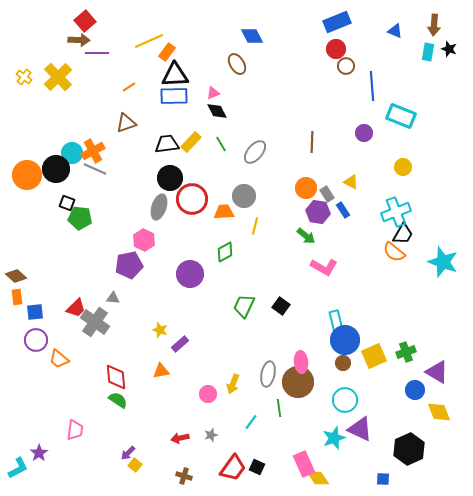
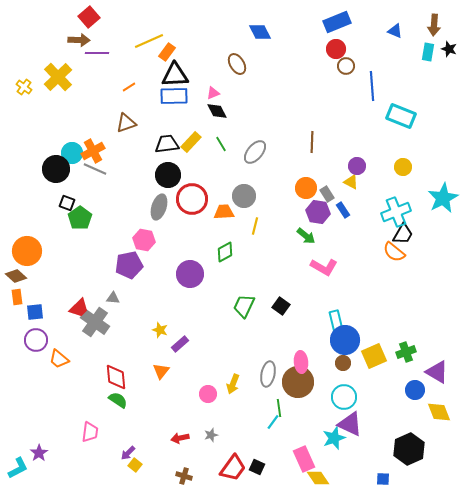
red square at (85, 21): moved 4 px right, 4 px up
blue diamond at (252, 36): moved 8 px right, 4 px up
yellow cross at (24, 77): moved 10 px down
purple circle at (364, 133): moved 7 px left, 33 px down
orange circle at (27, 175): moved 76 px down
black circle at (170, 178): moved 2 px left, 3 px up
green pentagon at (80, 218): rotated 30 degrees clockwise
pink hexagon at (144, 240): rotated 15 degrees counterclockwise
cyan star at (443, 262): moved 64 px up; rotated 24 degrees clockwise
red trapezoid at (76, 308): moved 3 px right
orange triangle at (161, 371): rotated 42 degrees counterclockwise
cyan circle at (345, 400): moved 1 px left, 3 px up
cyan line at (251, 422): moved 22 px right
purple triangle at (360, 429): moved 10 px left, 5 px up
pink trapezoid at (75, 430): moved 15 px right, 2 px down
pink rectangle at (304, 464): moved 5 px up
